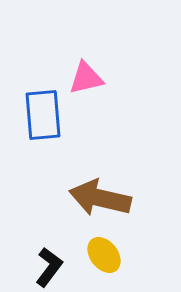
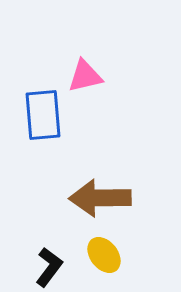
pink triangle: moved 1 px left, 2 px up
brown arrow: rotated 14 degrees counterclockwise
